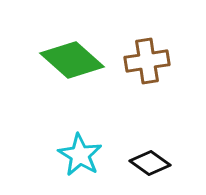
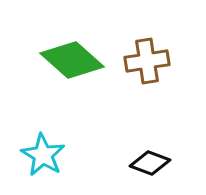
cyan star: moved 37 px left
black diamond: rotated 15 degrees counterclockwise
